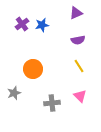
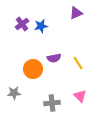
blue star: moved 1 px left, 1 px down
purple semicircle: moved 24 px left, 18 px down
yellow line: moved 1 px left, 3 px up
gray star: rotated 16 degrees clockwise
